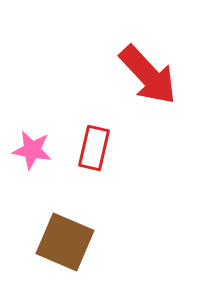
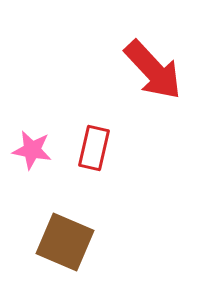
red arrow: moved 5 px right, 5 px up
